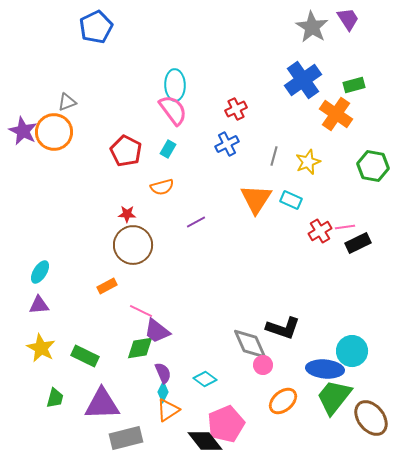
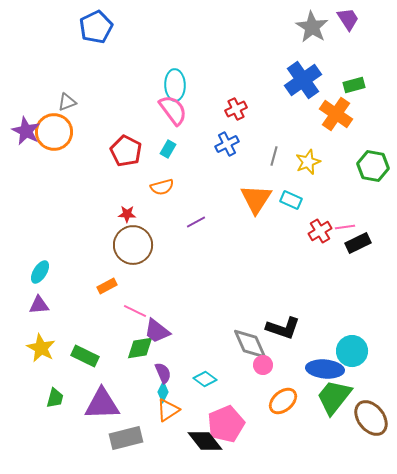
purple star at (23, 131): moved 3 px right
pink line at (141, 311): moved 6 px left
